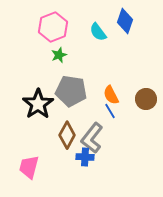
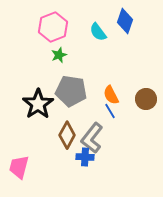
pink trapezoid: moved 10 px left
